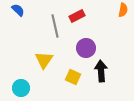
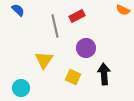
orange semicircle: rotated 104 degrees clockwise
black arrow: moved 3 px right, 3 px down
